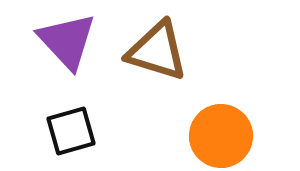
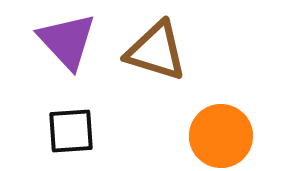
brown triangle: moved 1 px left
black square: rotated 12 degrees clockwise
